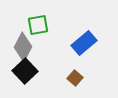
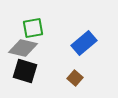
green square: moved 5 px left, 3 px down
gray diamond: moved 1 px down; rotated 76 degrees clockwise
black square: rotated 30 degrees counterclockwise
